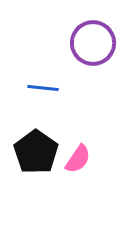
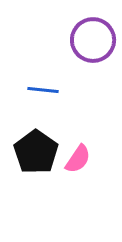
purple circle: moved 3 px up
blue line: moved 2 px down
